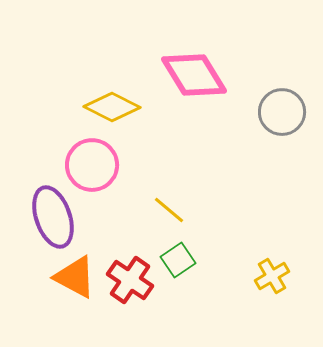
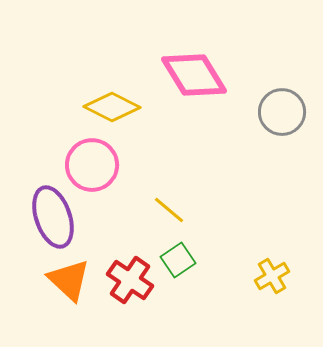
orange triangle: moved 6 px left, 3 px down; rotated 15 degrees clockwise
